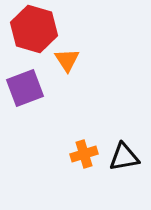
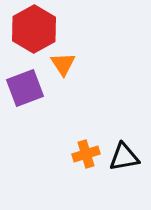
red hexagon: rotated 15 degrees clockwise
orange triangle: moved 4 px left, 4 px down
orange cross: moved 2 px right
